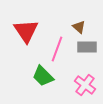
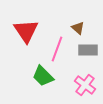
brown triangle: moved 1 px left, 1 px down
gray rectangle: moved 1 px right, 3 px down
